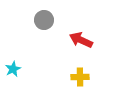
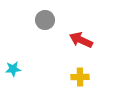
gray circle: moved 1 px right
cyan star: rotated 21 degrees clockwise
